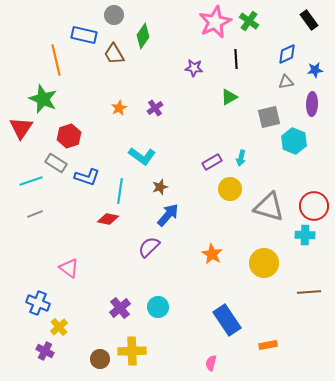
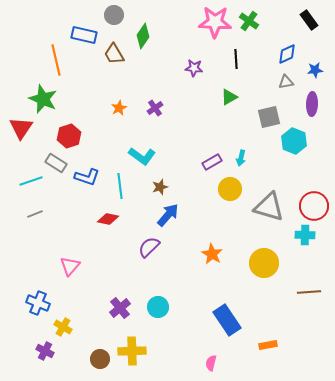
pink star at (215, 22): rotated 28 degrees clockwise
cyan line at (120, 191): moved 5 px up; rotated 15 degrees counterclockwise
pink triangle at (69, 268): moved 1 px right, 2 px up; rotated 35 degrees clockwise
yellow cross at (59, 327): moved 4 px right; rotated 18 degrees counterclockwise
